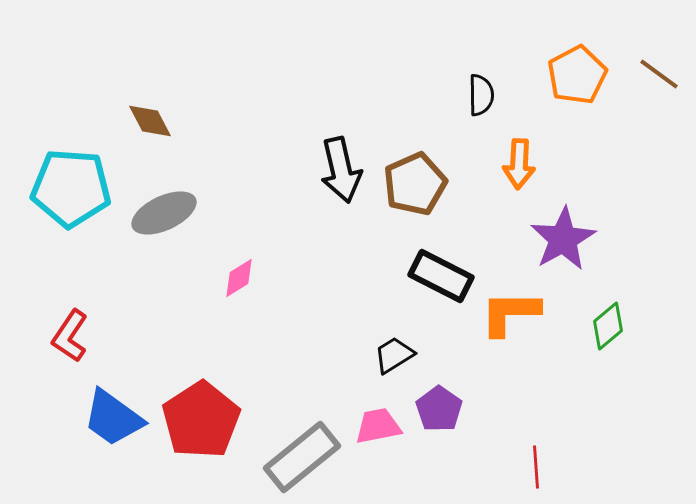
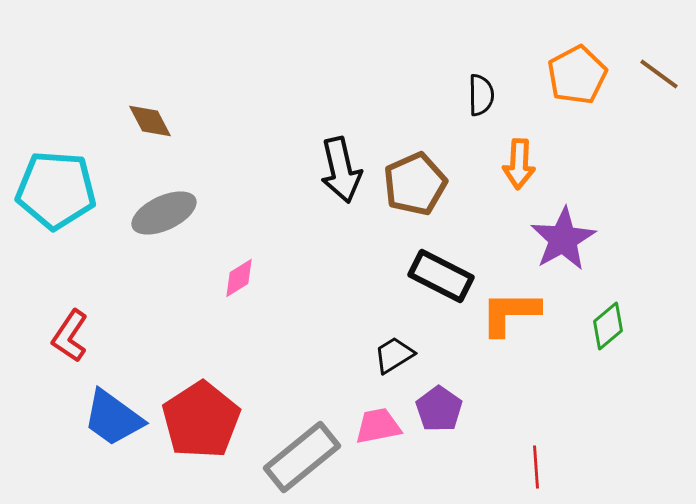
cyan pentagon: moved 15 px left, 2 px down
